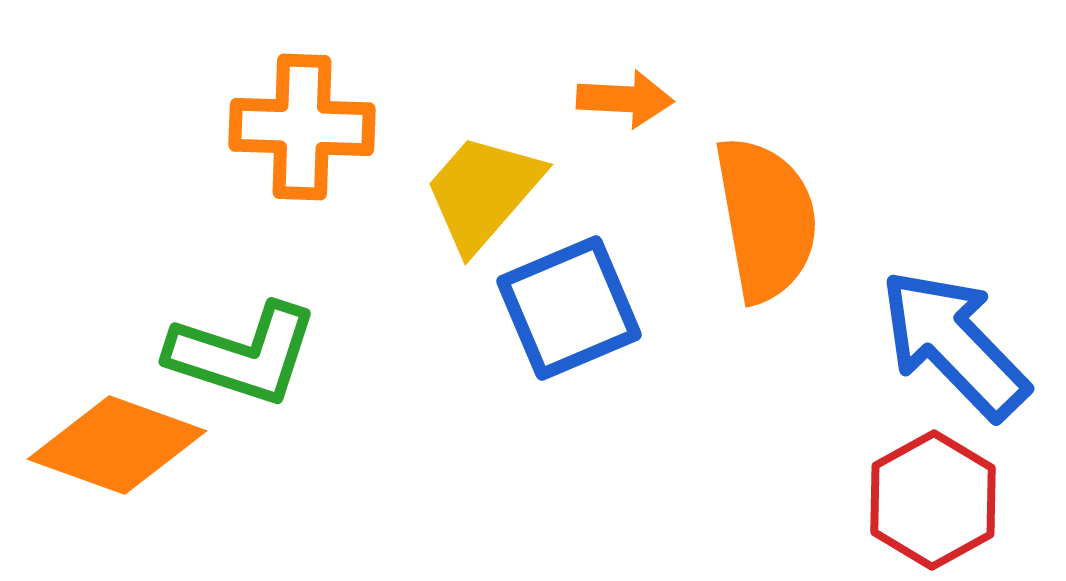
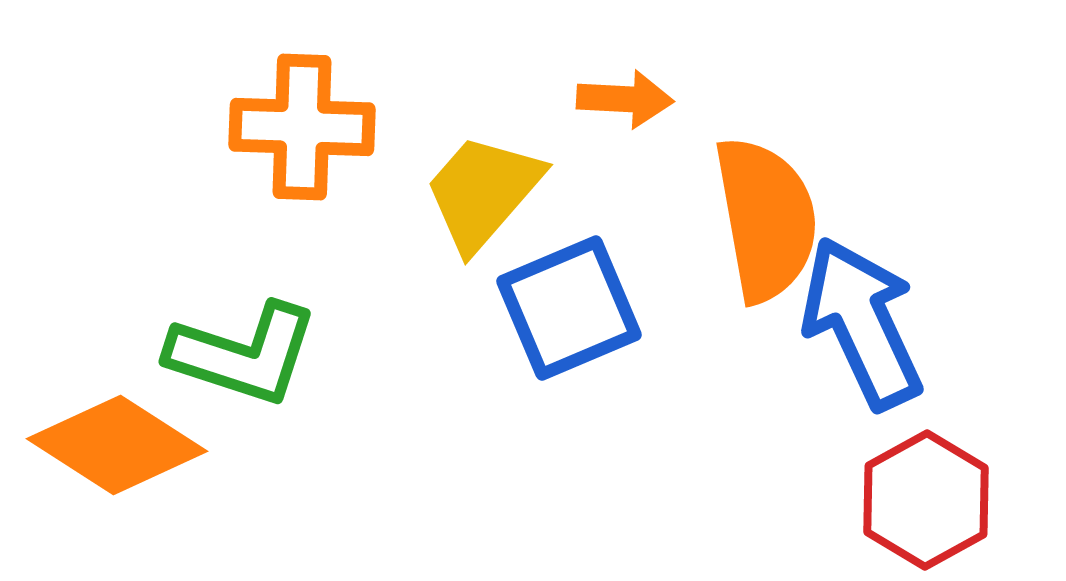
blue arrow: moved 92 px left, 21 px up; rotated 19 degrees clockwise
orange diamond: rotated 13 degrees clockwise
red hexagon: moved 7 px left
